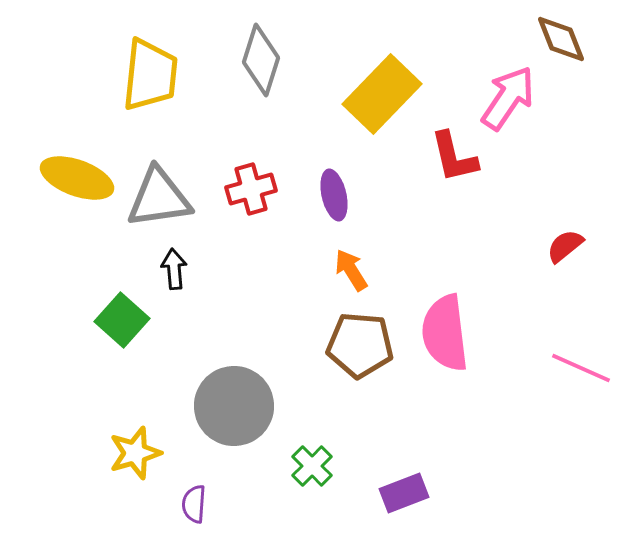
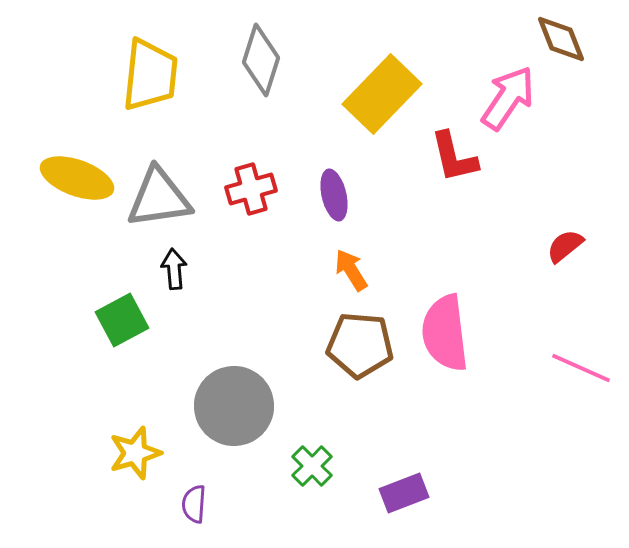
green square: rotated 20 degrees clockwise
